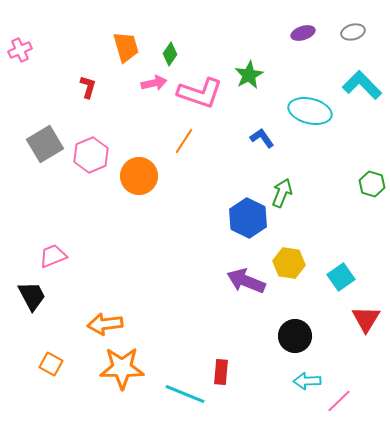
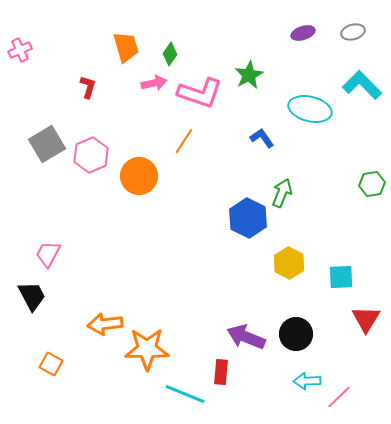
cyan ellipse: moved 2 px up
gray square: moved 2 px right
green hexagon: rotated 25 degrees counterclockwise
pink trapezoid: moved 5 px left, 2 px up; rotated 40 degrees counterclockwise
yellow hexagon: rotated 20 degrees clockwise
cyan square: rotated 32 degrees clockwise
purple arrow: moved 56 px down
black circle: moved 1 px right, 2 px up
orange star: moved 25 px right, 19 px up
pink line: moved 4 px up
